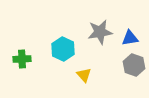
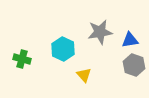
blue triangle: moved 2 px down
green cross: rotated 18 degrees clockwise
